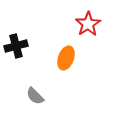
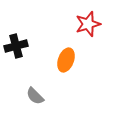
red star: rotated 15 degrees clockwise
orange ellipse: moved 2 px down
